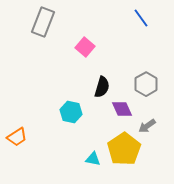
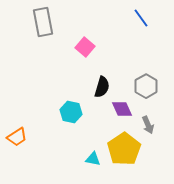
gray rectangle: rotated 32 degrees counterclockwise
gray hexagon: moved 2 px down
gray arrow: moved 1 px right, 1 px up; rotated 78 degrees counterclockwise
